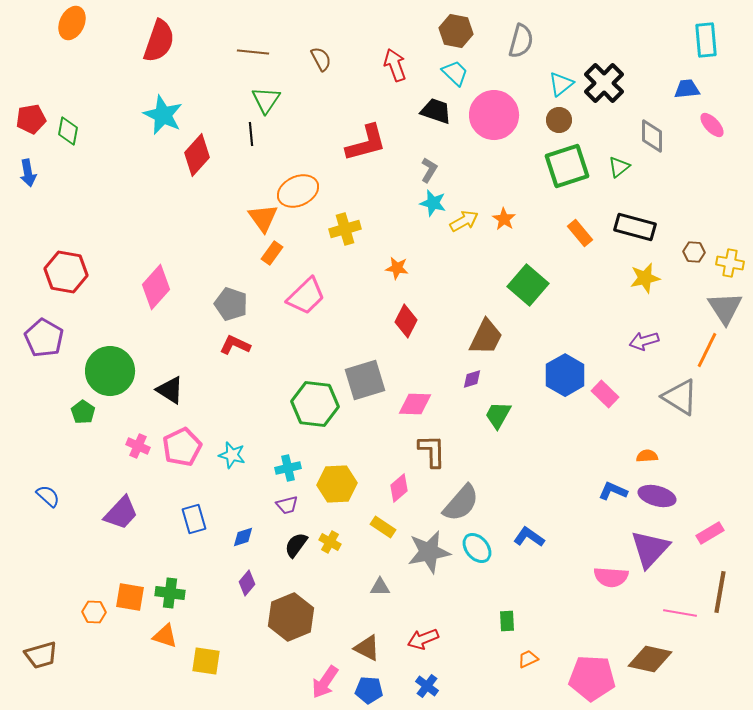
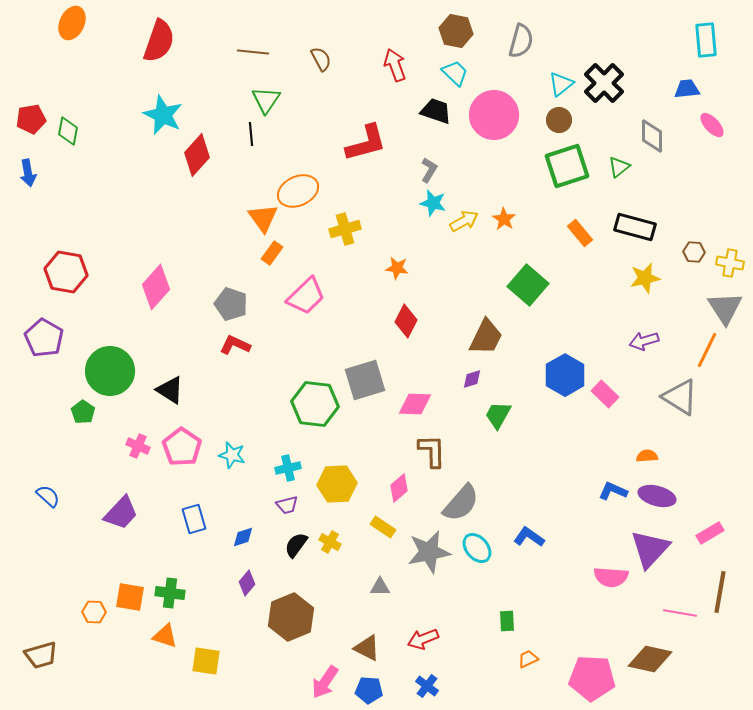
pink pentagon at (182, 447): rotated 12 degrees counterclockwise
